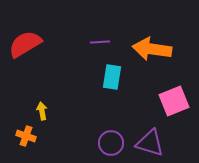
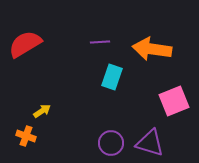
cyan rectangle: rotated 10 degrees clockwise
yellow arrow: rotated 66 degrees clockwise
